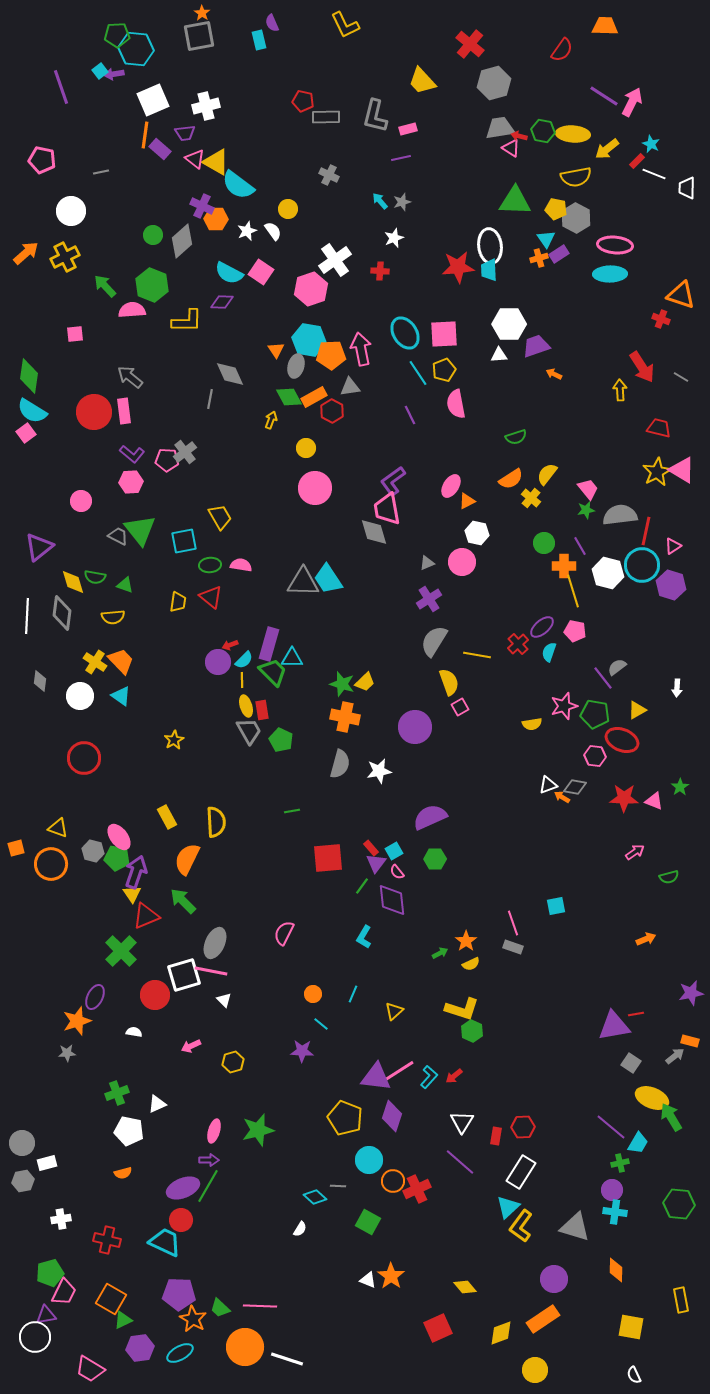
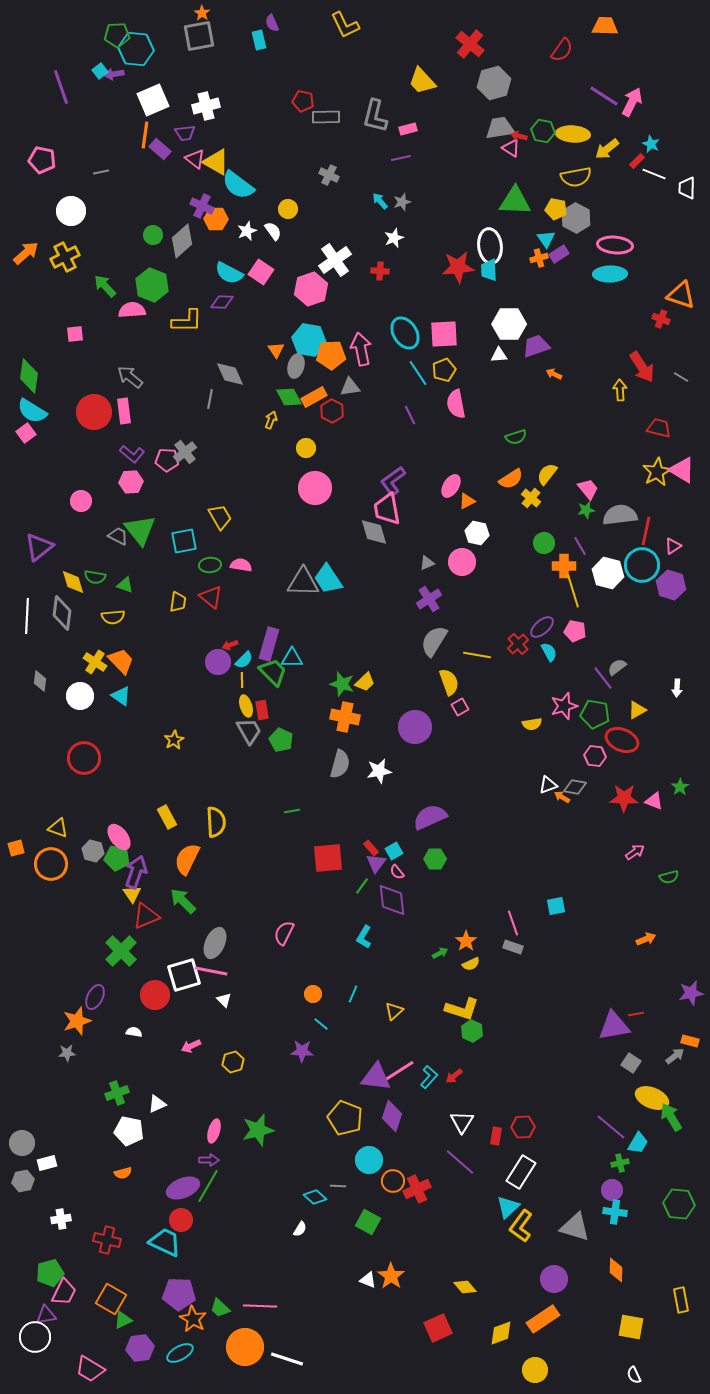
cyan semicircle at (549, 652): rotated 132 degrees clockwise
